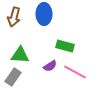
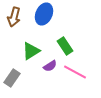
blue ellipse: rotated 25 degrees clockwise
green rectangle: rotated 42 degrees clockwise
green triangle: moved 11 px right, 4 px up; rotated 36 degrees counterclockwise
gray rectangle: moved 1 px left, 1 px down
